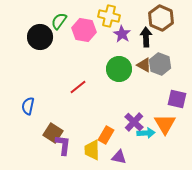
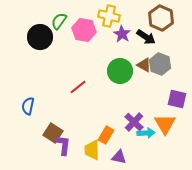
black arrow: rotated 126 degrees clockwise
green circle: moved 1 px right, 2 px down
